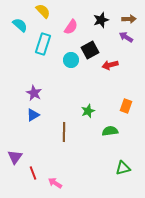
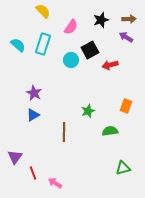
cyan semicircle: moved 2 px left, 20 px down
